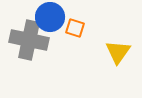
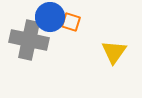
orange square: moved 4 px left, 6 px up
yellow triangle: moved 4 px left
